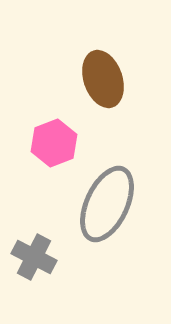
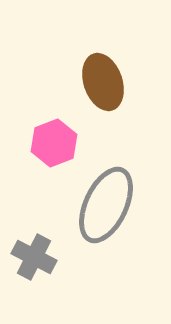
brown ellipse: moved 3 px down
gray ellipse: moved 1 px left, 1 px down
